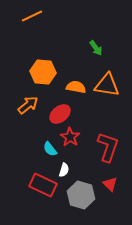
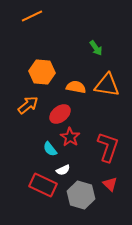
orange hexagon: moved 1 px left
white semicircle: moved 1 px left; rotated 48 degrees clockwise
